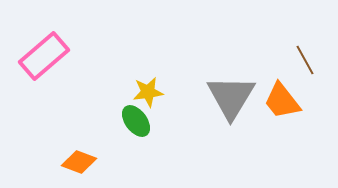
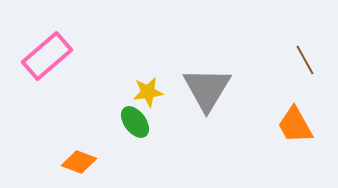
pink rectangle: moved 3 px right
gray triangle: moved 24 px left, 8 px up
orange trapezoid: moved 13 px right, 24 px down; rotated 9 degrees clockwise
green ellipse: moved 1 px left, 1 px down
